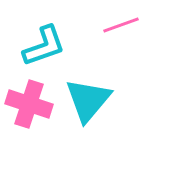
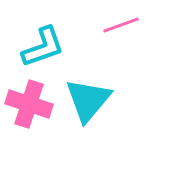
cyan L-shape: moved 1 px left, 1 px down
